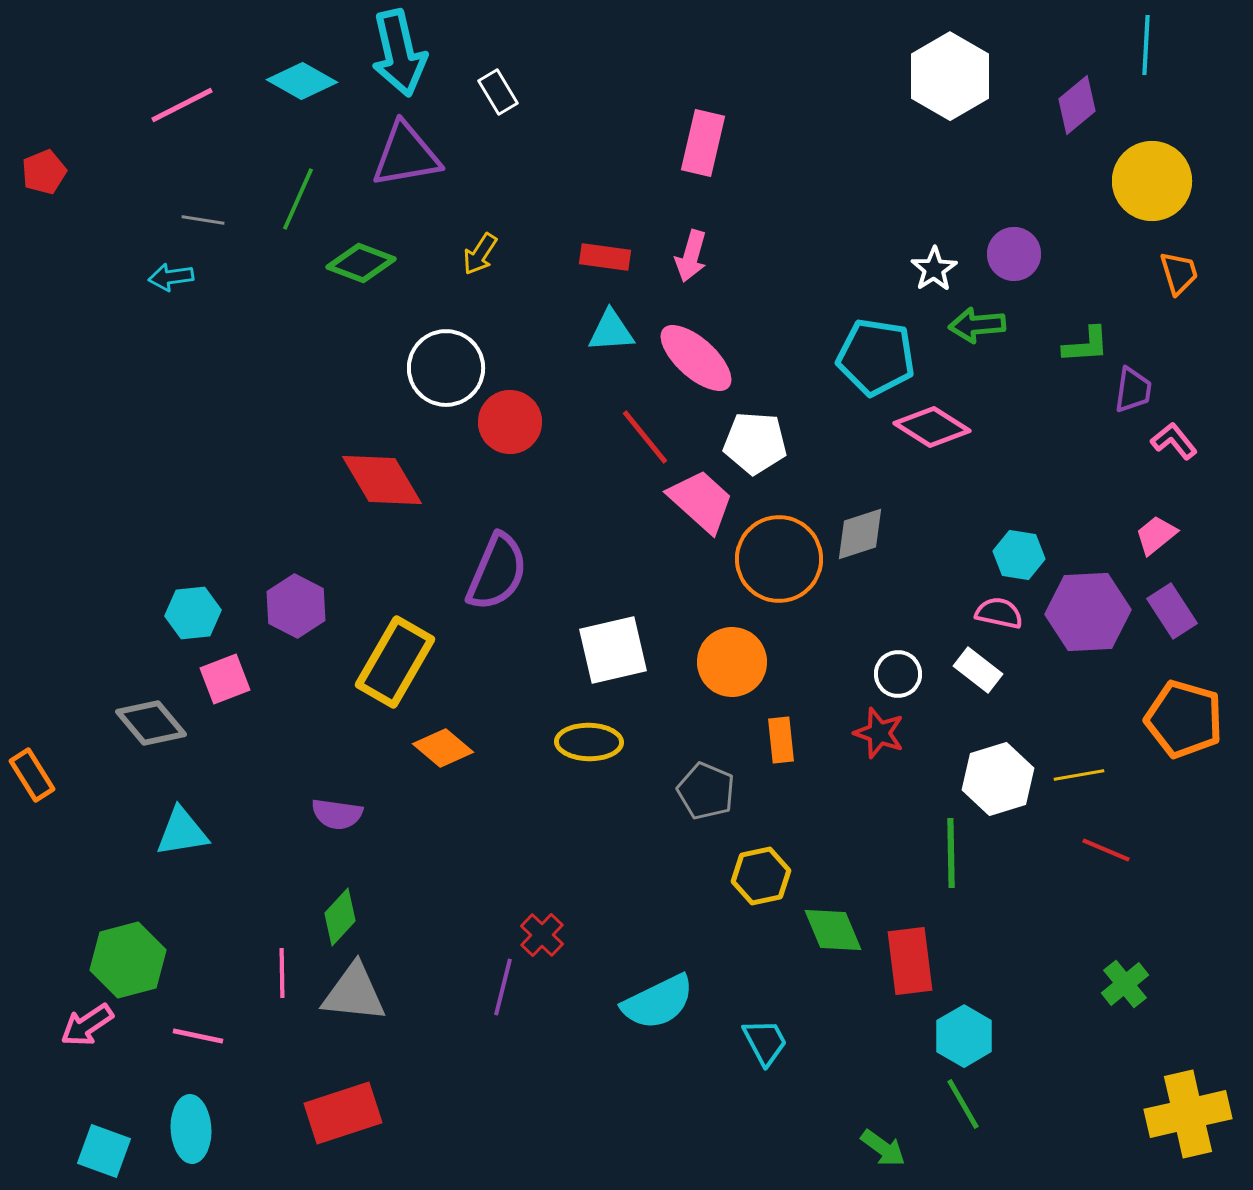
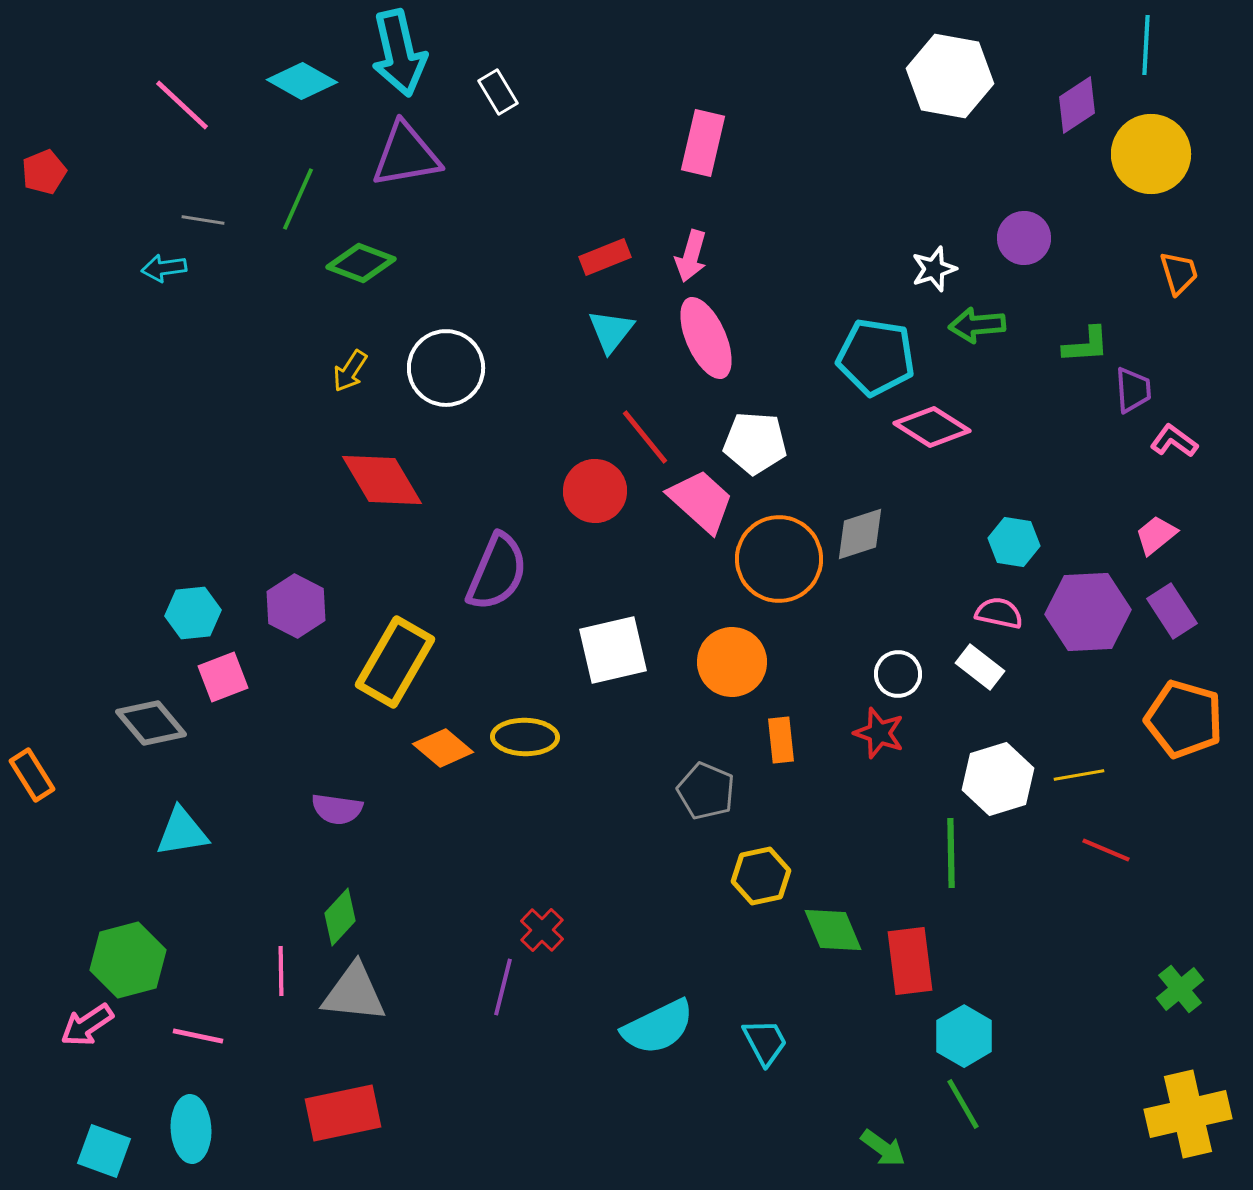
white hexagon at (950, 76): rotated 20 degrees counterclockwise
pink line at (182, 105): rotated 70 degrees clockwise
purple diamond at (1077, 105): rotated 6 degrees clockwise
yellow circle at (1152, 181): moved 1 px left, 27 px up
yellow arrow at (480, 254): moved 130 px left, 117 px down
purple circle at (1014, 254): moved 10 px right, 16 px up
red rectangle at (605, 257): rotated 30 degrees counterclockwise
white star at (934, 269): rotated 15 degrees clockwise
cyan arrow at (171, 277): moved 7 px left, 9 px up
cyan triangle at (611, 331): rotated 48 degrees counterclockwise
pink ellipse at (696, 358): moved 10 px right, 20 px up; rotated 24 degrees clockwise
purple trapezoid at (1133, 390): rotated 12 degrees counterclockwise
red circle at (510, 422): moved 85 px right, 69 px down
pink L-shape at (1174, 441): rotated 15 degrees counterclockwise
cyan hexagon at (1019, 555): moved 5 px left, 13 px up
white rectangle at (978, 670): moved 2 px right, 3 px up
pink square at (225, 679): moved 2 px left, 2 px up
yellow ellipse at (589, 742): moved 64 px left, 5 px up
purple semicircle at (337, 814): moved 5 px up
red cross at (542, 935): moved 5 px up
pink line at (282, 973): moved 1 px left, 2 px up
green cross at (1125, 984): moved 55 px right, 5 px down
cyan semicircle at (658, 1002): moved 25 px down
red rectangle at (343, 1113): rotated 6 degrees clockwise
